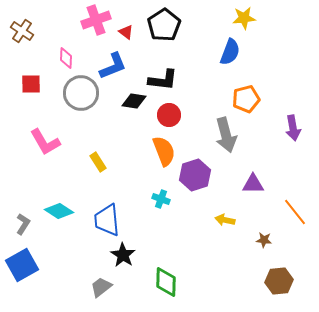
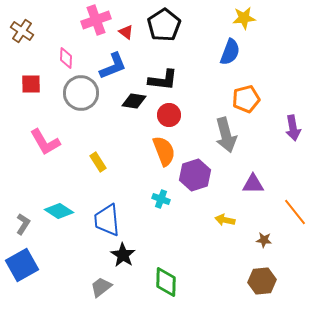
brown hexagon: moved 17 px left
